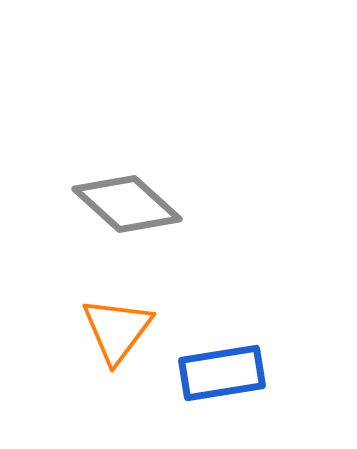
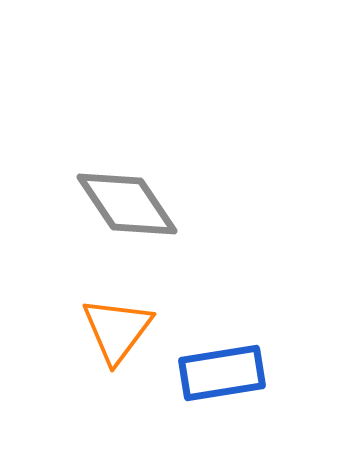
gray diamond: rotated 14 degrees clockwise
